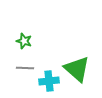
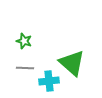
green triangle: moved 5 px left, 6 px up
